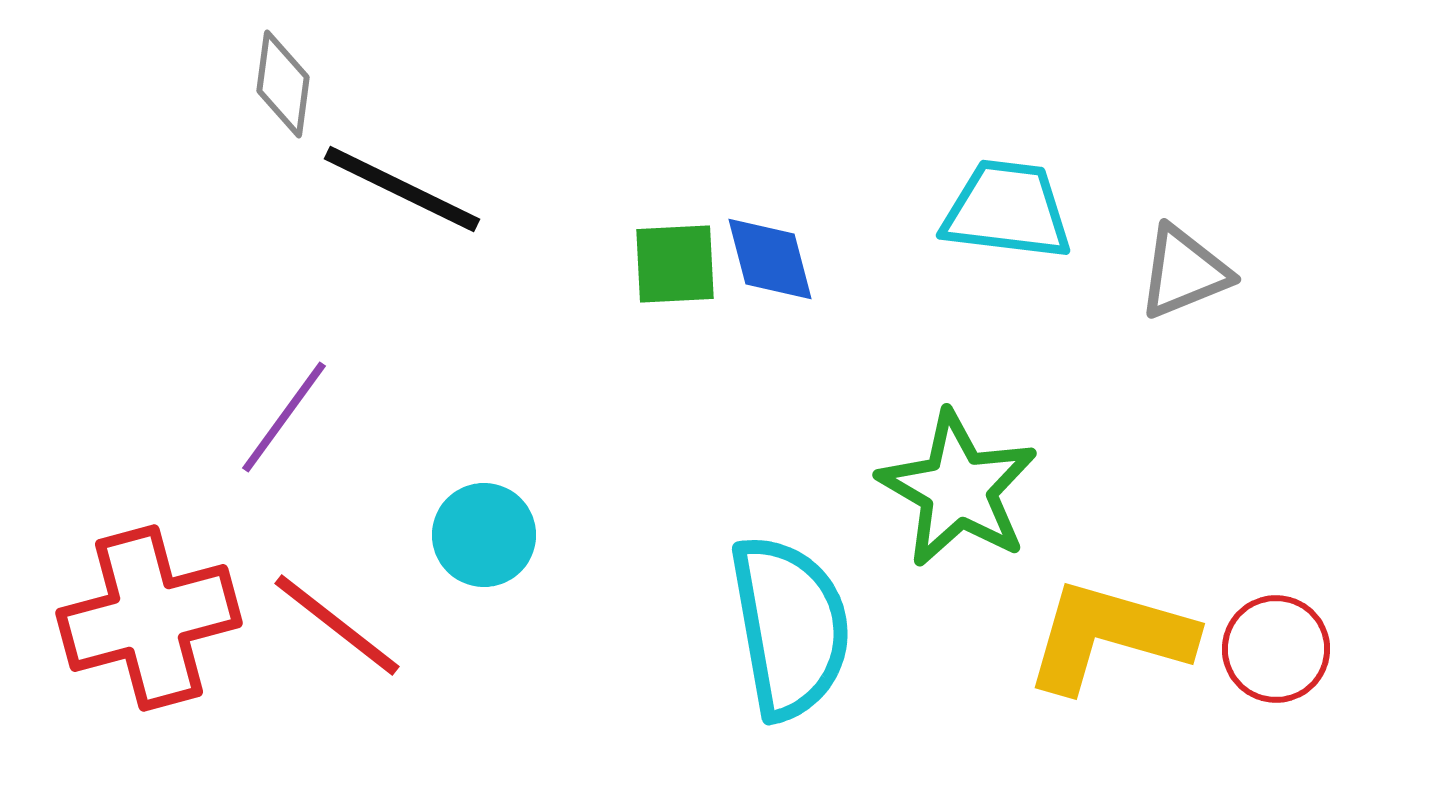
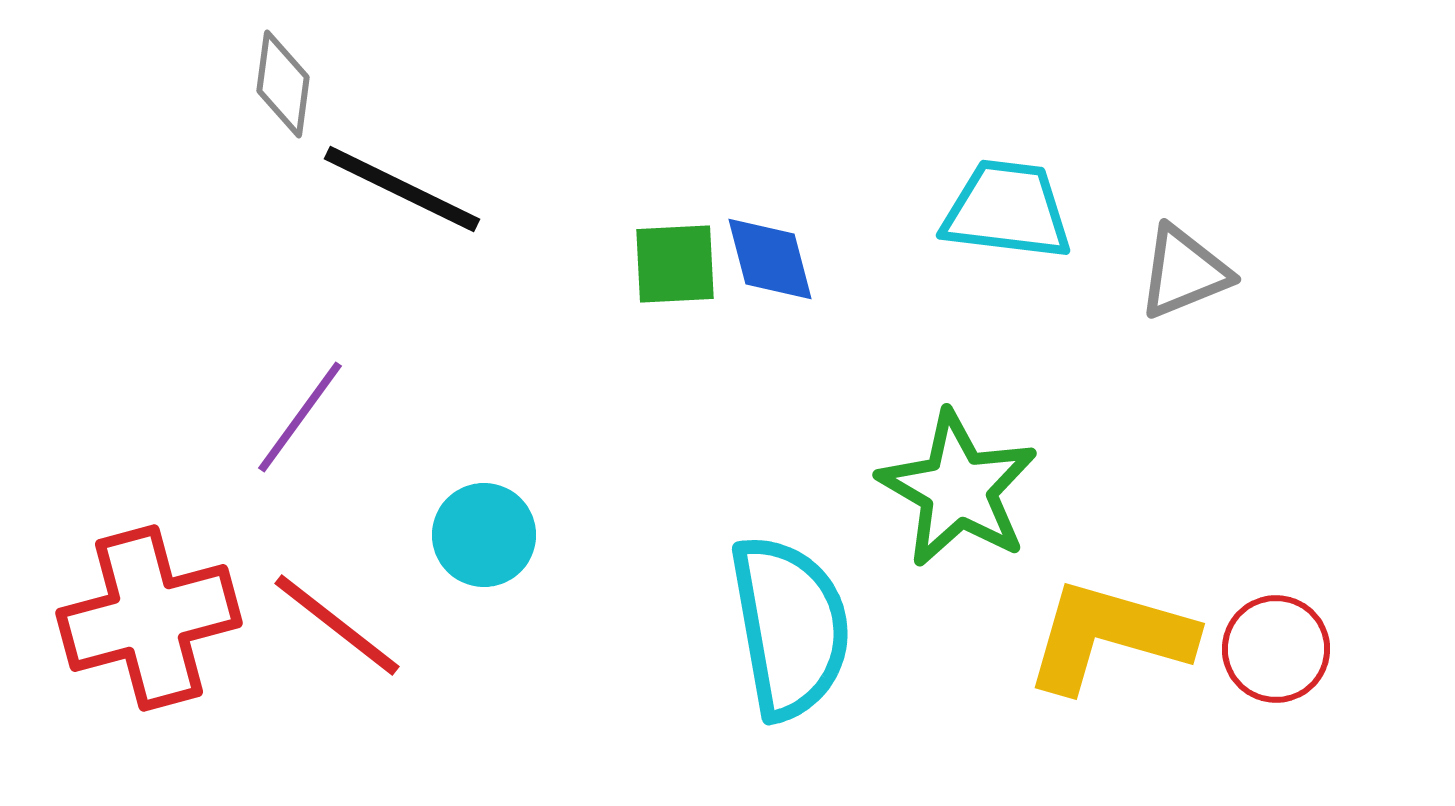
purple line: moved 16 px right
